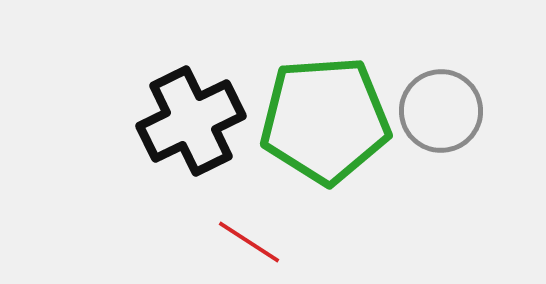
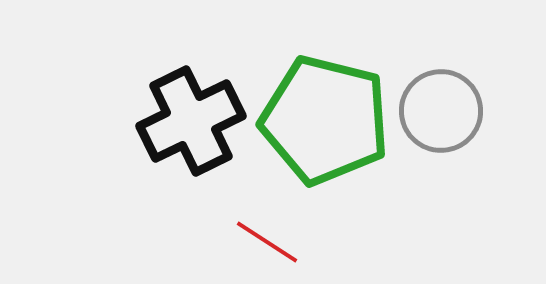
green pentagon: rotated 18 degrees clockwise
red line: moved 18 px right
